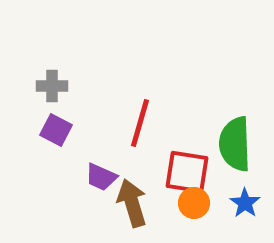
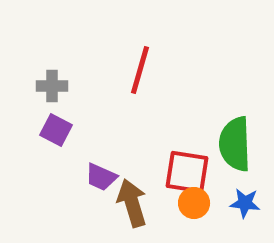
red line: moved 53 px up
blue star: rotated 28 degrees counterclockwise
